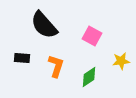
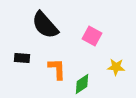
black semicircle: moved 1 px right
yellow star: moved 5 px left, 6 px down; rotated 12 degrees clockwise
orange L-shape: moved 1 px right, 3 px down; rotated 20 degrees counterclockwise
green diamond: moved 7 px left, 7 px down
